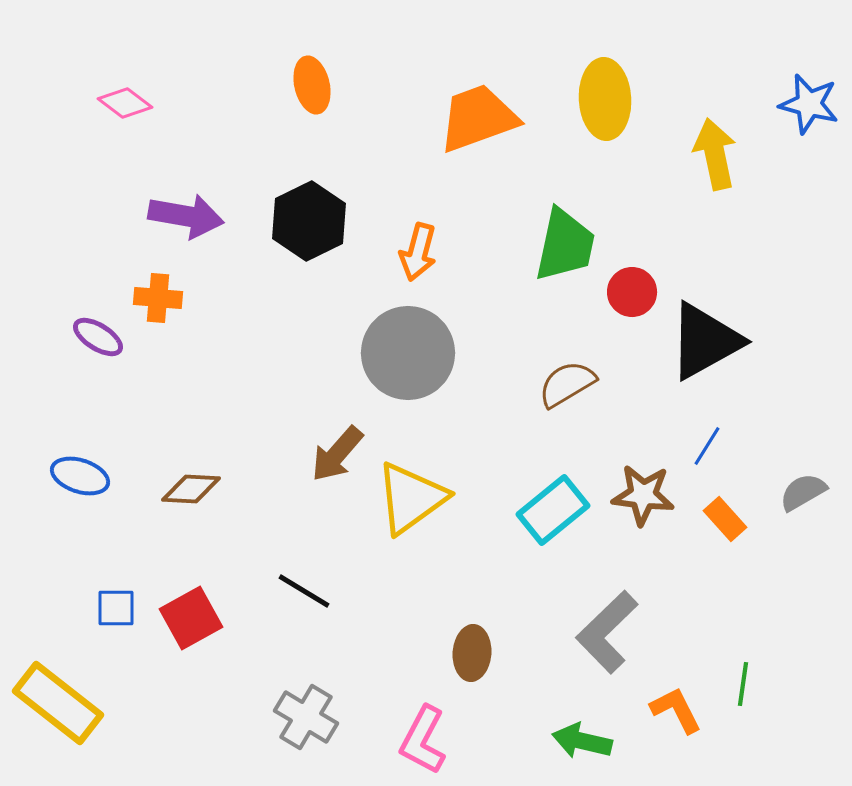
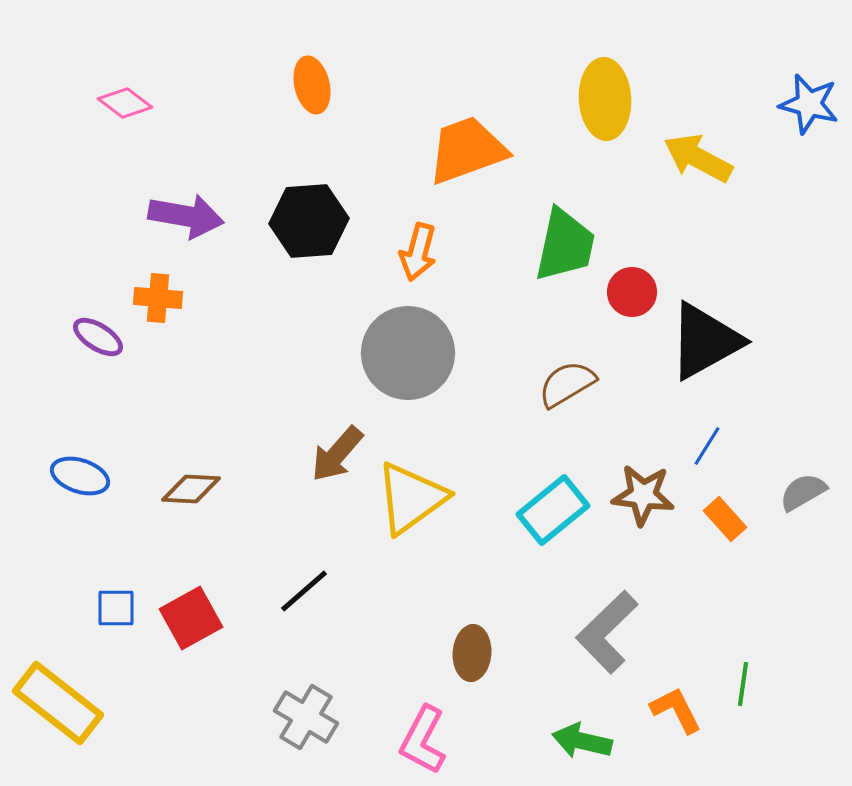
orange trapezoid: moved 11 px left, 32 px down
yellow arrow: moved 17 px left, 4 px down; rotated 50 degrees counterclockwise
black hexagon: rotated 22 degrees clockwise
black line: rotated 72 degrees counterclockwise
